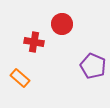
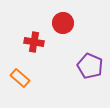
red circle: moved 1 px right, 1 px up
purple pentagon: moved 3 px left
